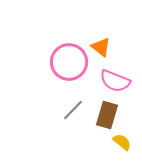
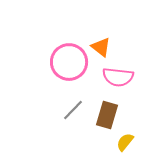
pink semicircle: moved 3 px right, 4 px up; rotated 16 degrees counterclockwise
yellow semicircle: moved 3 px right; rotated 90 degrees counterclockwise
